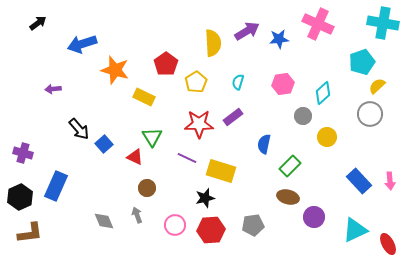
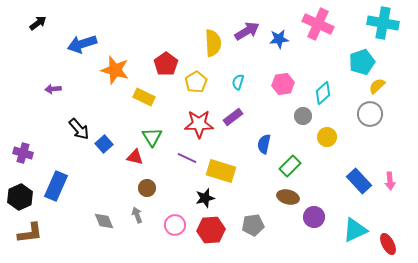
red triangle at (135, 157): rotated 12 degrees counterclockwise
